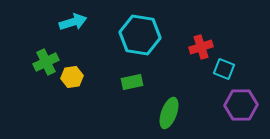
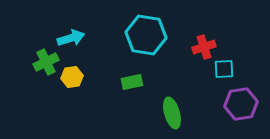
cyan arrow: moved 2 px left, 16 px down
cyan hexagon: moved 6 px right
red cross: moved 3 px right
cyan square: rotated 25 degrees counterclockwise
purple hexagon: moved 1 px up; rotated 8 degrees counterclockwise
green ellipse: moved 3 px right; rotated 36 degrees counterclockwise
